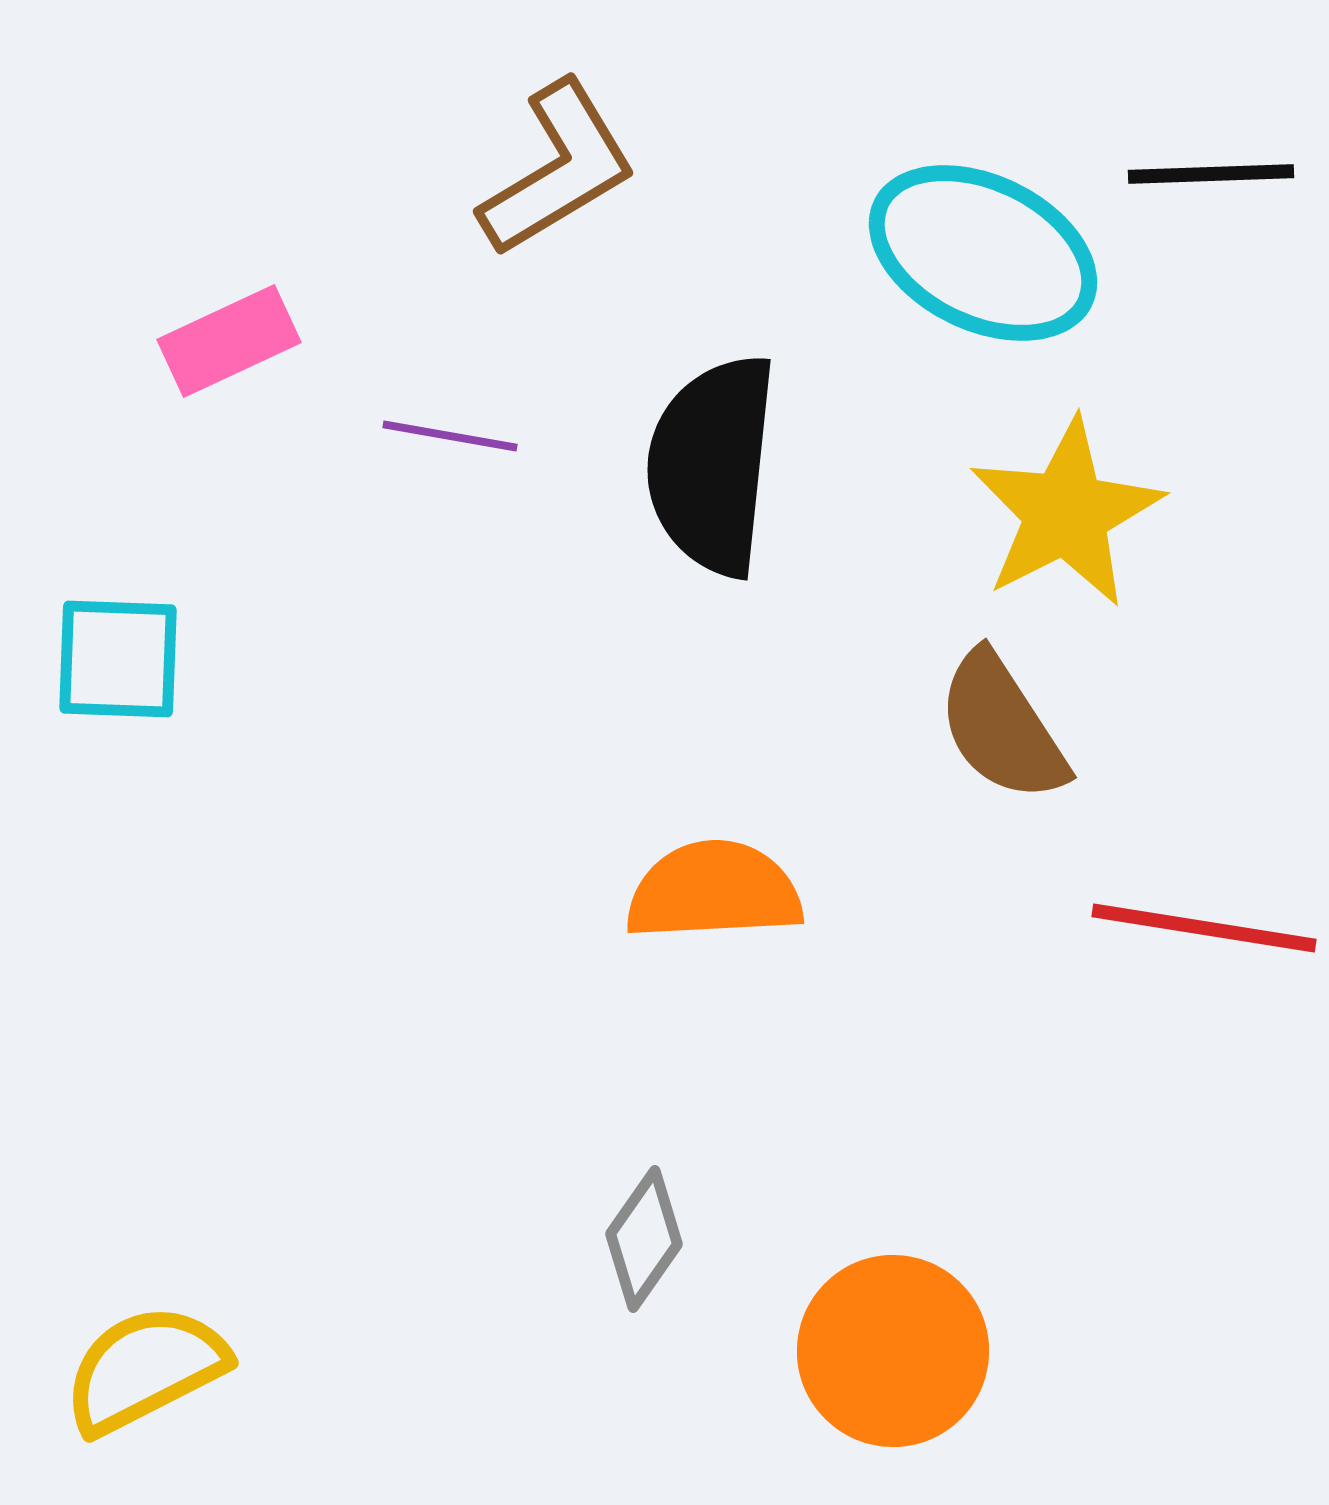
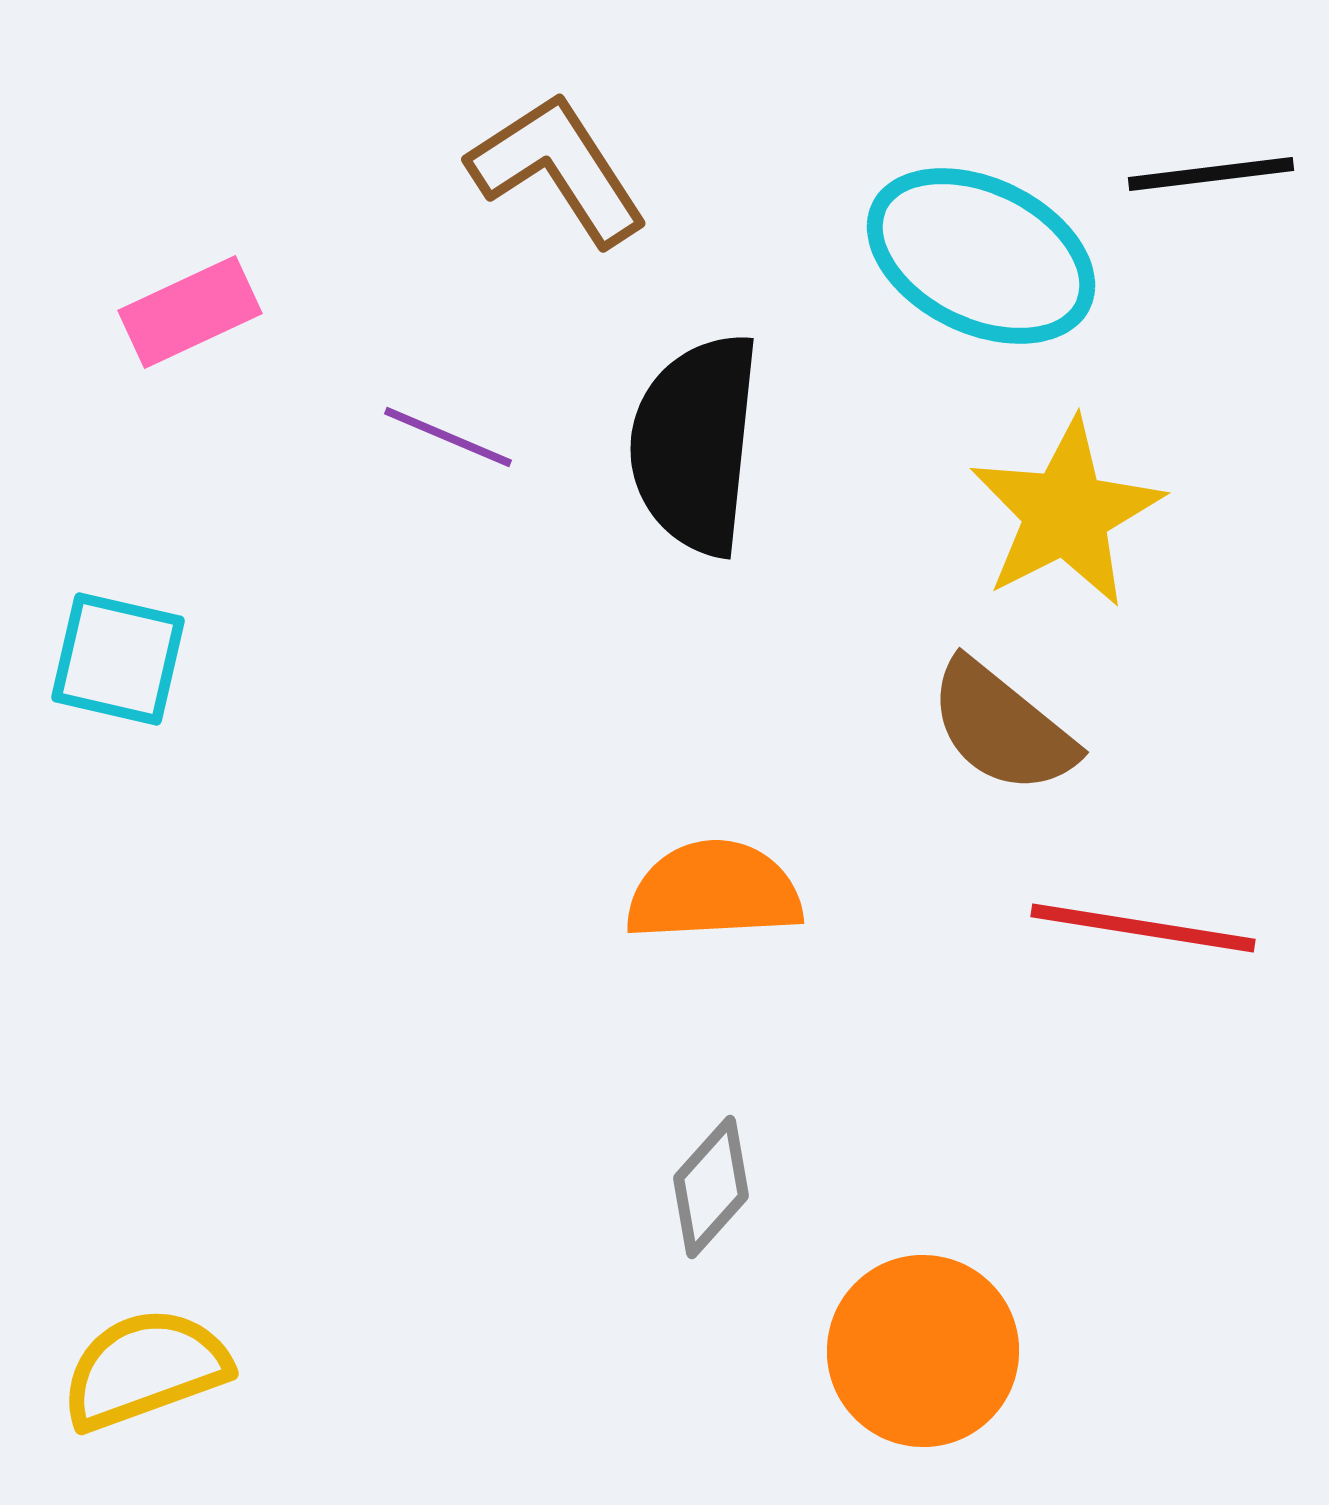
brown L-shape: rotated 92 degrees counterclockwise
black line: rotated 5 degrees counterclockwise
cyan ellipse: moved 2 px left, 3 px down
pink rectangle: moved 39 px left, 29 px up
purple line: moved 2 px left, 1 px down; rotated 13 degrees clockwise
black semicircle: moved 17 px left, 21 px up
cyan square: rotated 11 degrees clockwise
brown semicircle: rotated 18 degrees counterclockwise
red line: moved 61 px left
gray diamond: moved 67 px right, 52 px up; rotated 7 degrees clockwise
orange circle: moved 30 px right
yellow semicircle: rotated 7 degrees clockwise
